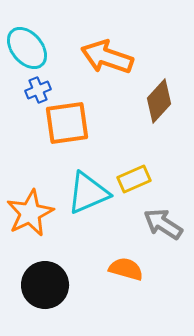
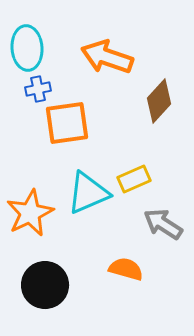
cyan ellipse: rotated 36 degrees clockwise
blue cross: moved 1 px up; rotated 10 degrees clockwise
